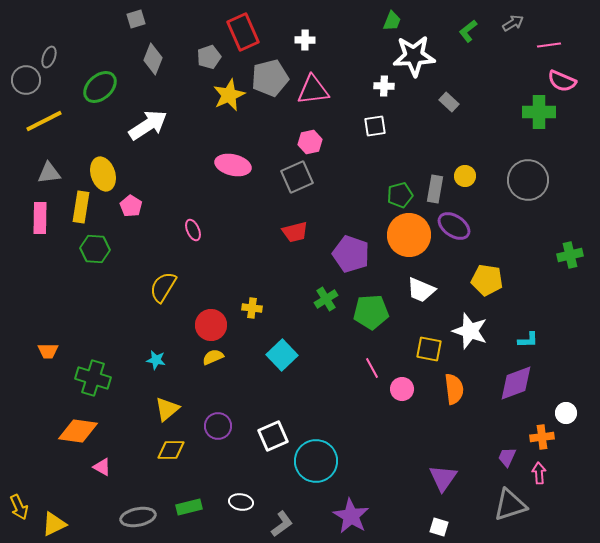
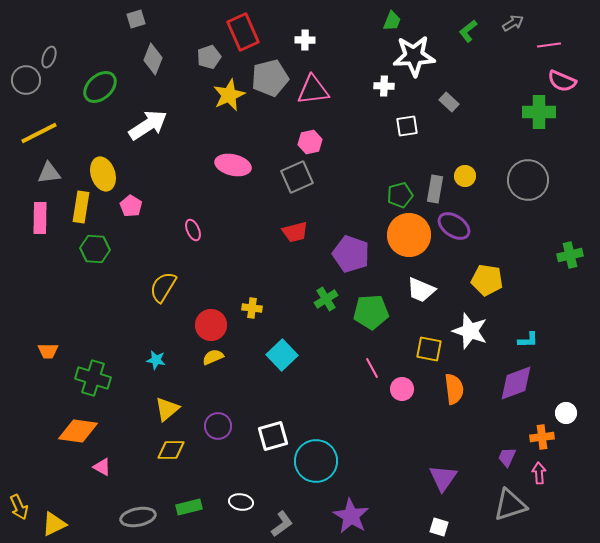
yellow line at (44, 121): moved 5 px left, 12 px down
white square at (375, 126): moved 32 px right
white square at (273, 436): rotated 8 degrees clockwise
